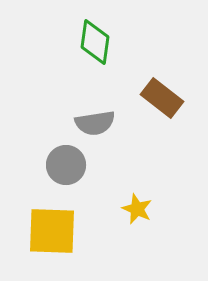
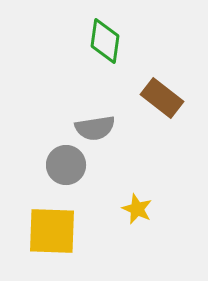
green diamond: moved 10 px right, 1 px up
gray semicircle: moved 5 px down
